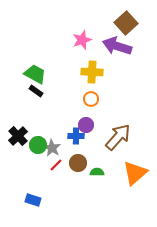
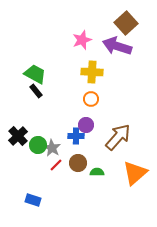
black rectangle: rotated 16 degrees clockwise
